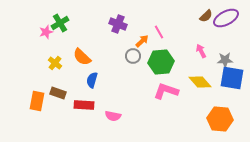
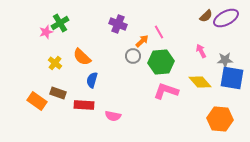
orange rectangle: rotated 66 degrees counterclockwise
